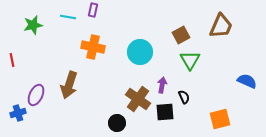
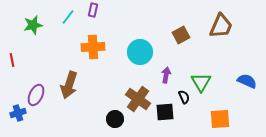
cyan line: rotated 63 degrees counterclockwise
orange cross: rotated 15 degrees counterclockwise
green triangle: moved 11 px right, 22 px down
purple arrow: moved 4 px right, 10 px up
orange square: rotated 10 degrees clockwise
black circle: moved 2 px left, 4 px up
